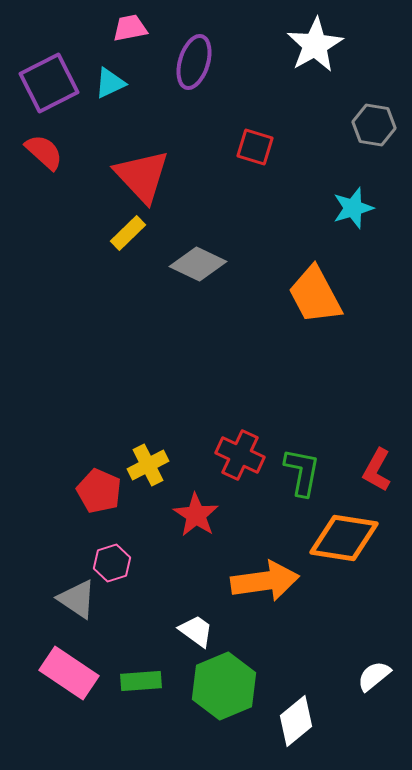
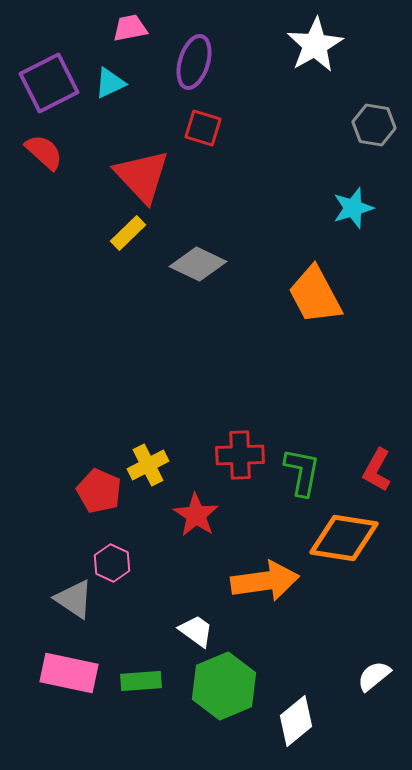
red square: moved 52 px left, 19 px up
red cross: rotated 27 degrees counterclockwise
pink hexagon: rotated 18 degrees counterclockwise
gray triangle: moved 3 px left
pink rectangle: rotated 22 degrees counterclockwise
